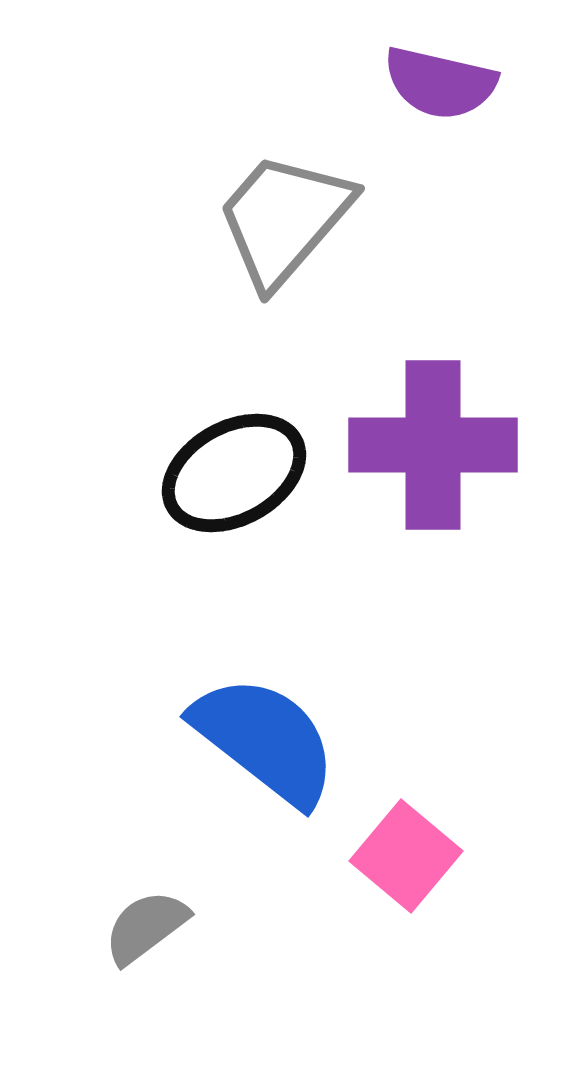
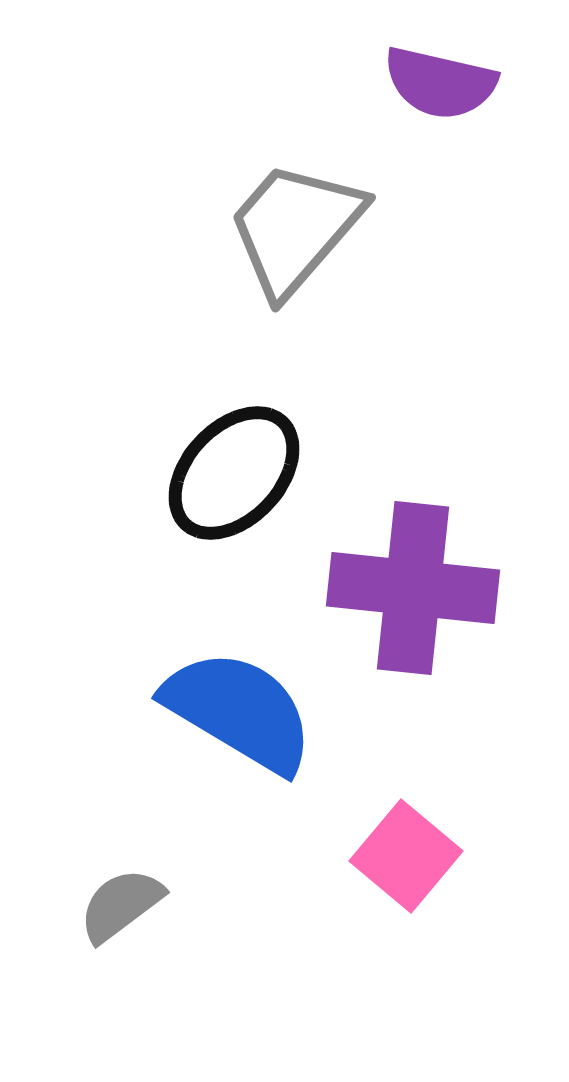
gray trapezoid: moved 11 px right, 9 px down
purple cross: moved 20 px left, 143 px down; rotated 6 degrees clockwise
black ellipse: rotated 18 degrees counterclockwise
blue semicircle: moved 26 px left, 29 px up; rotated 7 degrees counterclockwise
gray semicircle: moved 25 px left, 22 px up
